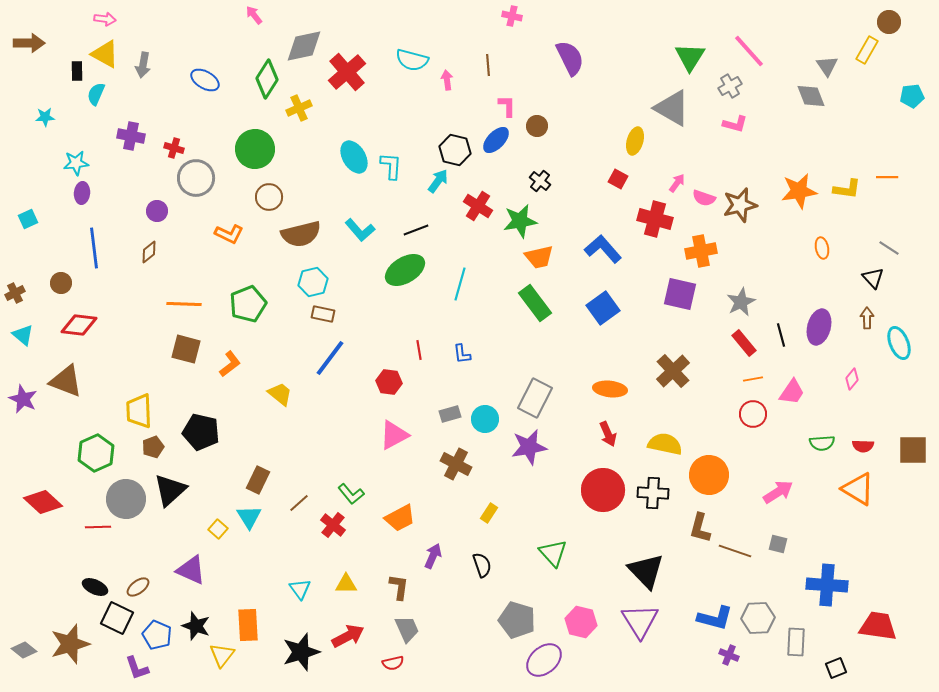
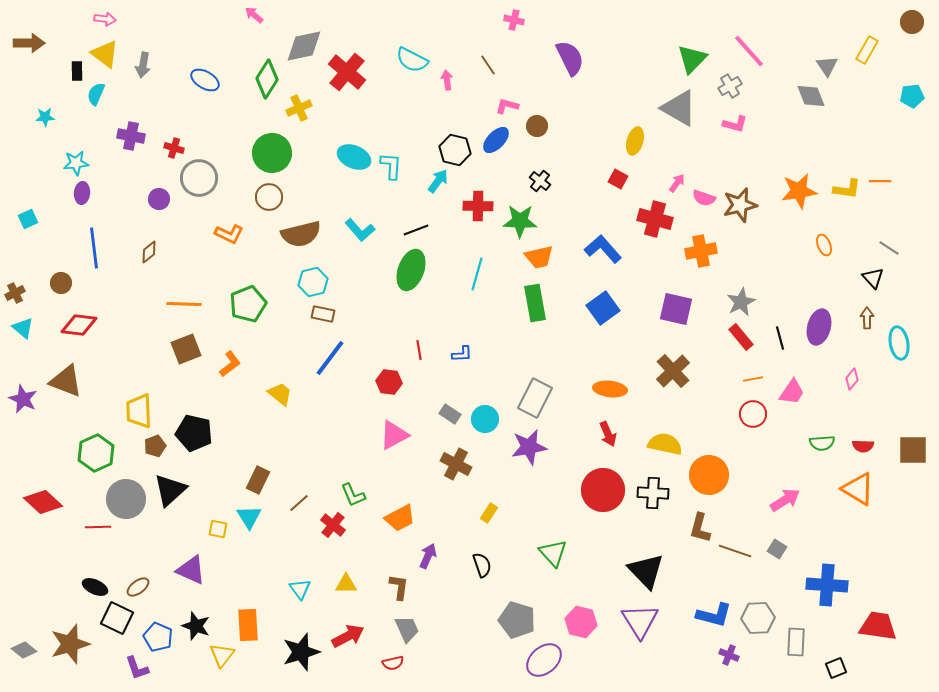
pink arrow at (254, 15): rotated 12 degrees counterclockwise
pink cross at (512, 16): moved 2 px right, 4 px down
brown circle at (889, 22): moved 23 px right
yellow triangle at (105, 54): rotated 8 degrees clockwise
green triangle at (690, 57): moved 2 px right, 2 px down; rotated 12 degrees clockwise
cyan semicircle at (412, 60): rotated 12 degrees clockwise
brown line at (488, 65): rotated 30 degrees counterclockwise
red cross at (347, 72): rotated 9 degrees counterclockwise
pink L-shape at (507, 106): rotated 75 degrees counterclockwise
gray triangle at (672, 108): moved 7 px right
green circle at (255, 149): moved 17 px right, 4 px down
cyan ellipse at (354, 157): rotated 36 degrees counterclockwise
orange line at (887, 177): moved 7 px left, 4 px down
gray circle at (196, 178): moved 3 px right
red cross at (478, 206): rotated 32 degrees counterclockwise
purple circle at (157, 211): moved 2 px right, 12 px up
green star at (520, 221): rotated 12 degrees clockwise
orange ellipse at (822, 248): moved 2 px right, 3 px up; rotated 10 degrees counterclockwise
green ellipse at (405, 270): moved 6 px right; rotated 39 degrees counterclockwise
cyan line at (460, 284): moved 17 px right, 10 px up
purple square at (680, 294): moved 4 px left, 15 px down
green rectangle at (535, 303): rotated 27 degrees clockwise
cyan triangle at (23, 335): moved 7 px up
black line at (781, 335): moved 1 px left, 3 px down
red rectangle at (744, 343): moved 3 px left, 6 px up
cyan ellipse at (899, 343): rotated 12 degrees clockwise
brown square at (186, 349): rotated 36 degrees counterclockwise
blue L-shape at (462, 354): rotated 85 degrees counterclockwise
gray rectangle at (450, 414): rotated 50 degrees clockwise
black pentagon at (201, 432): moved 7 px left, 1 px down
brown pentagon at (153, 447): moved 2 px right, 1 px up
pink arrow at (778, 492): moved 7 px right, 8 px down
green L-shape at (351, 494): moved 2 px right, 1 px down; rotated 16 degrees clockwise
yellow square at (218, 529): rotated 30 degrees counterclockwise
gray square at (778, 544): moved 1 px left, 5 px down; rotated 18 degrees clockwise
purple arrow at (433, 556): moved 5 px left
blue L-shape at (715, 618): moved 1 px left, 3 px up
blue pentagon at (157, 635): moved 1 px right, 2 px down
